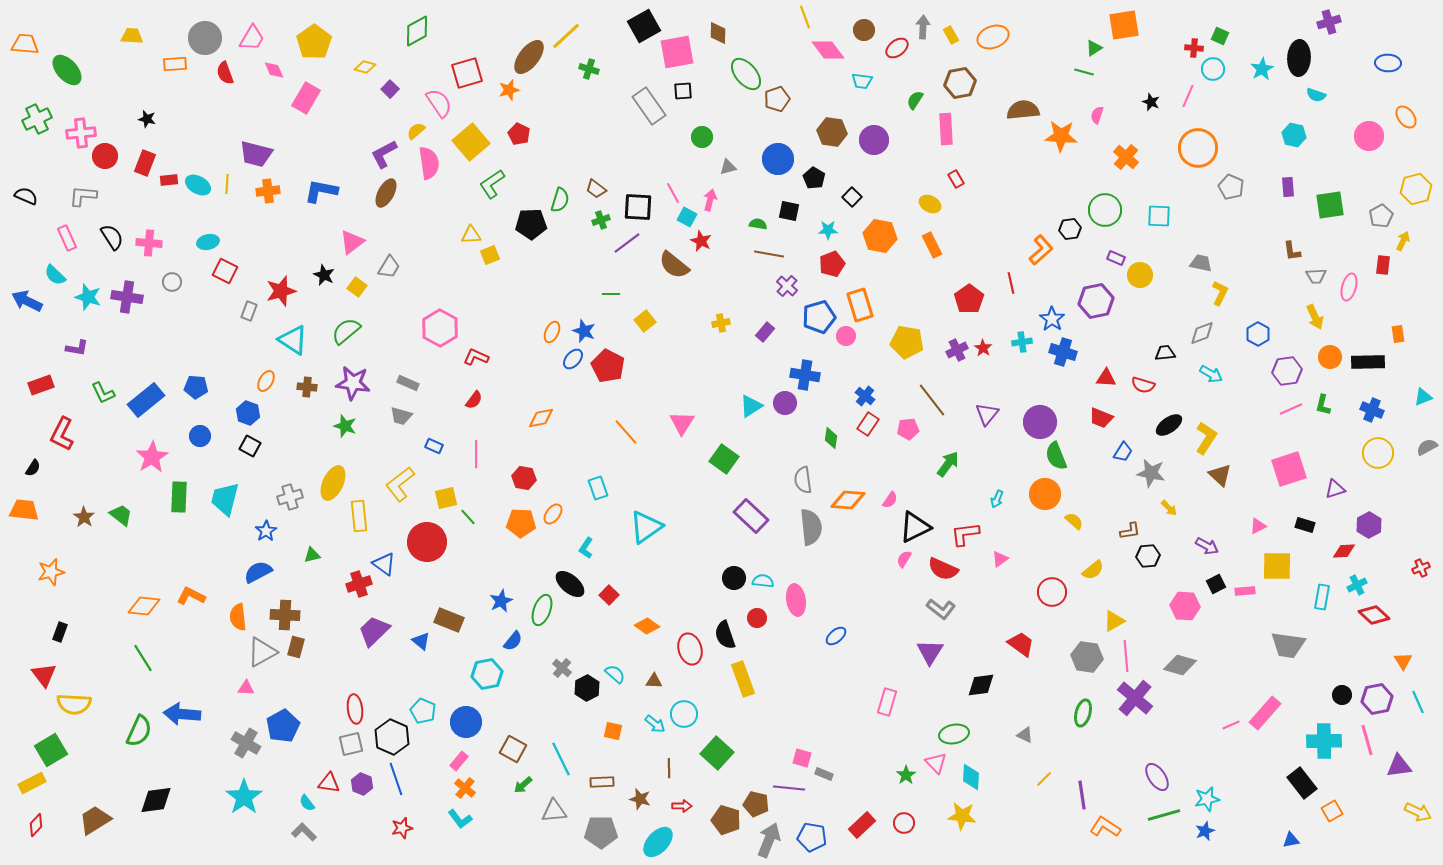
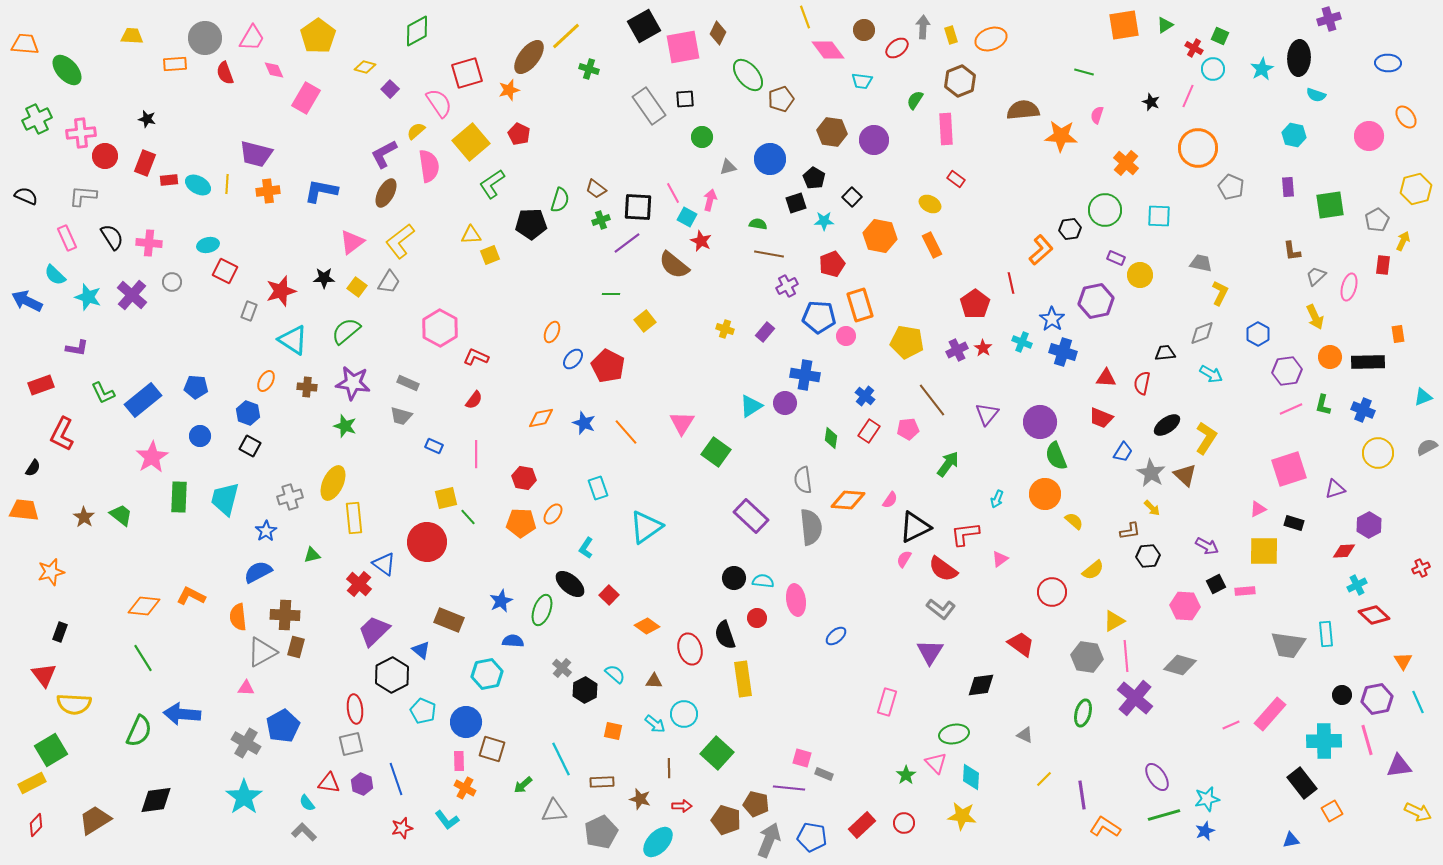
purple cross at (1329, 22): moved 3 px up
brown diamond at (718, 33): rotated 25 degrees clockwise
yellow rectangle at (951, 35): rotated 12 degrees clockwise
orange ellipse at (993, 37): moved 2 px left, 2 px down
yellow pentagon at (314, 42): moved 4 px right, 6 px up
green triangle at (1094, 48): moved 71 px right, 23 px up
red cross at (1194, 48): rotated 24 degrees clockwise
pink square at (677, 52): moved 6 px right, 5 px up
green ellipse at (746, 74): moved 2 px right, 1 px down
brown hexagon at (960, 83): moved 2 px up; rotated 12 degrees counterclockwise
black square at (683, 91): moved 2 px right, 8 px down
brown pentagon at (777, 99): moved 4 px right
orange cross at (1126, 157): moved 6 px down
blue circle at (778, 159): moved 8 px left
pink semicircle at (429, 163): moved 3 px down
red rectangle at (956, 179): rotated 24 degrees counterclockwise
black square at (789, 211): moved 7 px right, 8 px up; rotated 30 degrees counterclockwise
gray pentagon at (1381, 216): moved 4 px left, 4 px down
cyan star at (828, 230): moved 4 px left, 9 px up
cyan ellipse at (208, 242): moved 3 px down
gray trapezoid at (389, 267): moved 15 px down
black star at (324, 275): moved 3 px down; rotated 25 degrees counterclockwise
gray trapezoid at (1316, 276): rotated 140 degrees clockwise
purple cross at (787, 286): rotated 20 degrees clockwise
purple cross at (127, 297): moved 5 px right, 2 px up; rotated 32 degrees clockwise
red pentagon at (969, 299): moved 6 px right, 5 px down
blue pentagon at (819, 317): rotated 20 degrees clockwise
yellow cross at (721, 323): moved 4 px right, 6 px down; rotated 30 degrees clockwise
blue star at (584, 331): moved 92 px down
cyan cross at (1022, 342): rotated 30 degrees clockwise
red semicircle at (1143, 385): moved 1 px left, 2 px up; rotated 85 degrees clockwise
blue rectangle at (146, 400): moved 3 px left
blue cross at (1372, 410): moved 9 px left
red rectangle at (868, 424): moved 1 px right, 7 px down
black ellipse at (1169, 425): moved 2 px left
green square at (724, 459): moved 8 px left, 7 px up
gray star at (1151, 473): rotated 20 degrees clockwise
brown triangle at (1220, 475): moved 35 px left
yellow L-shape at (400, 484): moved 243 px up
yellow arrow at (1169, 508): moved 17 px left
yellow rectangle at (359, 516): moved 5 px left, 2 px down
black rectangle at (1305, 525): moved 11 px left, 2 px up
pink triangle at (1258, 526): moved 17 px up
yellow square at (1277, 566): moved 13 px left, 15 px up
red semicircle at (943, 569): rotated 12 degrees clockwise
red cross at (359, 584): rotated 30 degrees counterclockwise
cyan rectangle at (1322, 597): moved 4 px right, 37 px down; rotated 15 degrees counterclockwise
blue triangle at (421, 641): moved 9 px down
blue semicircle at (513, 641): rotated 125 degrees counterclockwise
yellow rectangle at (743, 679): rotated 12 degrees clockwise
black hexagon at (587, 688): moved 2 px left, 2 px down
pink rectangle at (1265, 713): moved 5 px right, 1 px down
black hexagon at (392, 737): moved 62 px up; rotated 8 degrees clockwise
brown square at (513, 749): moved 21 px left; rotated 12 degrees counterclockwise
pink rectangle at (459, 761): rotated 42 degrees counterclockwise
orange cross at (465, 788): rotated 10 degrees counterclockwise
cyan L-shape at (460, 819): moved 13 px left, 1 px down
gray pentagon at (601, 832): rotated 24 degrees counterclockwise
